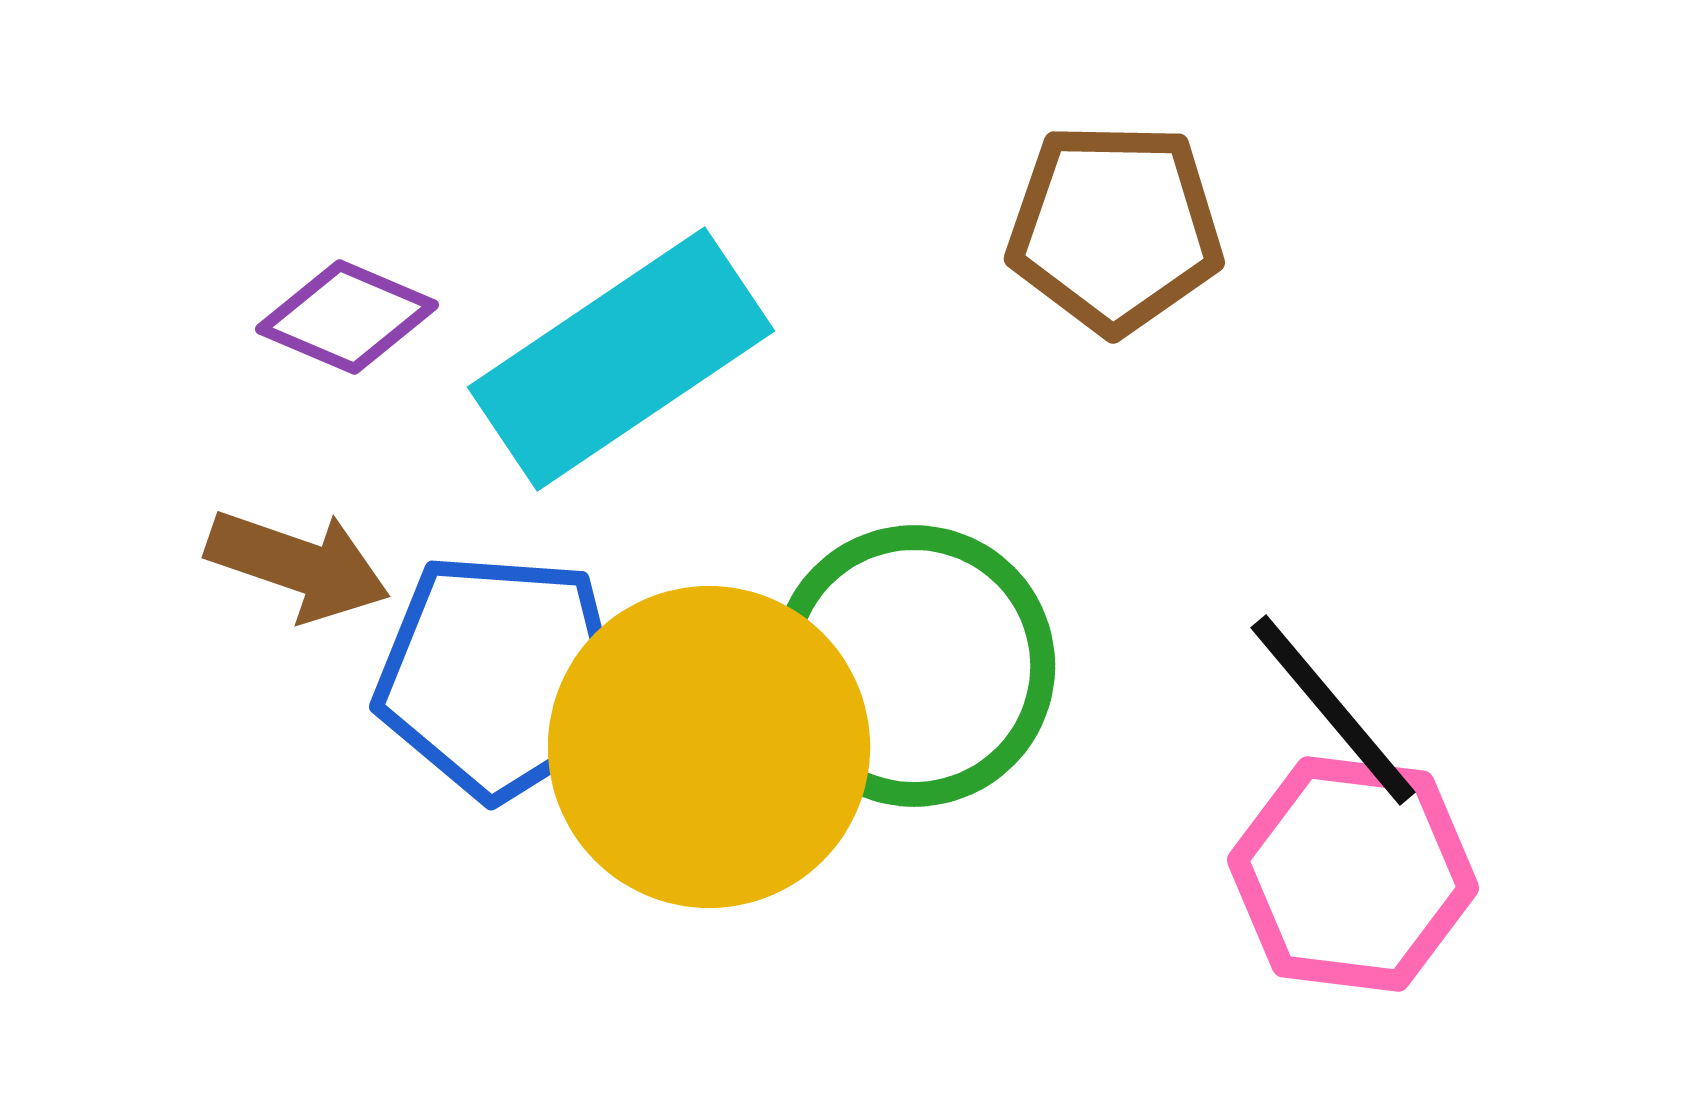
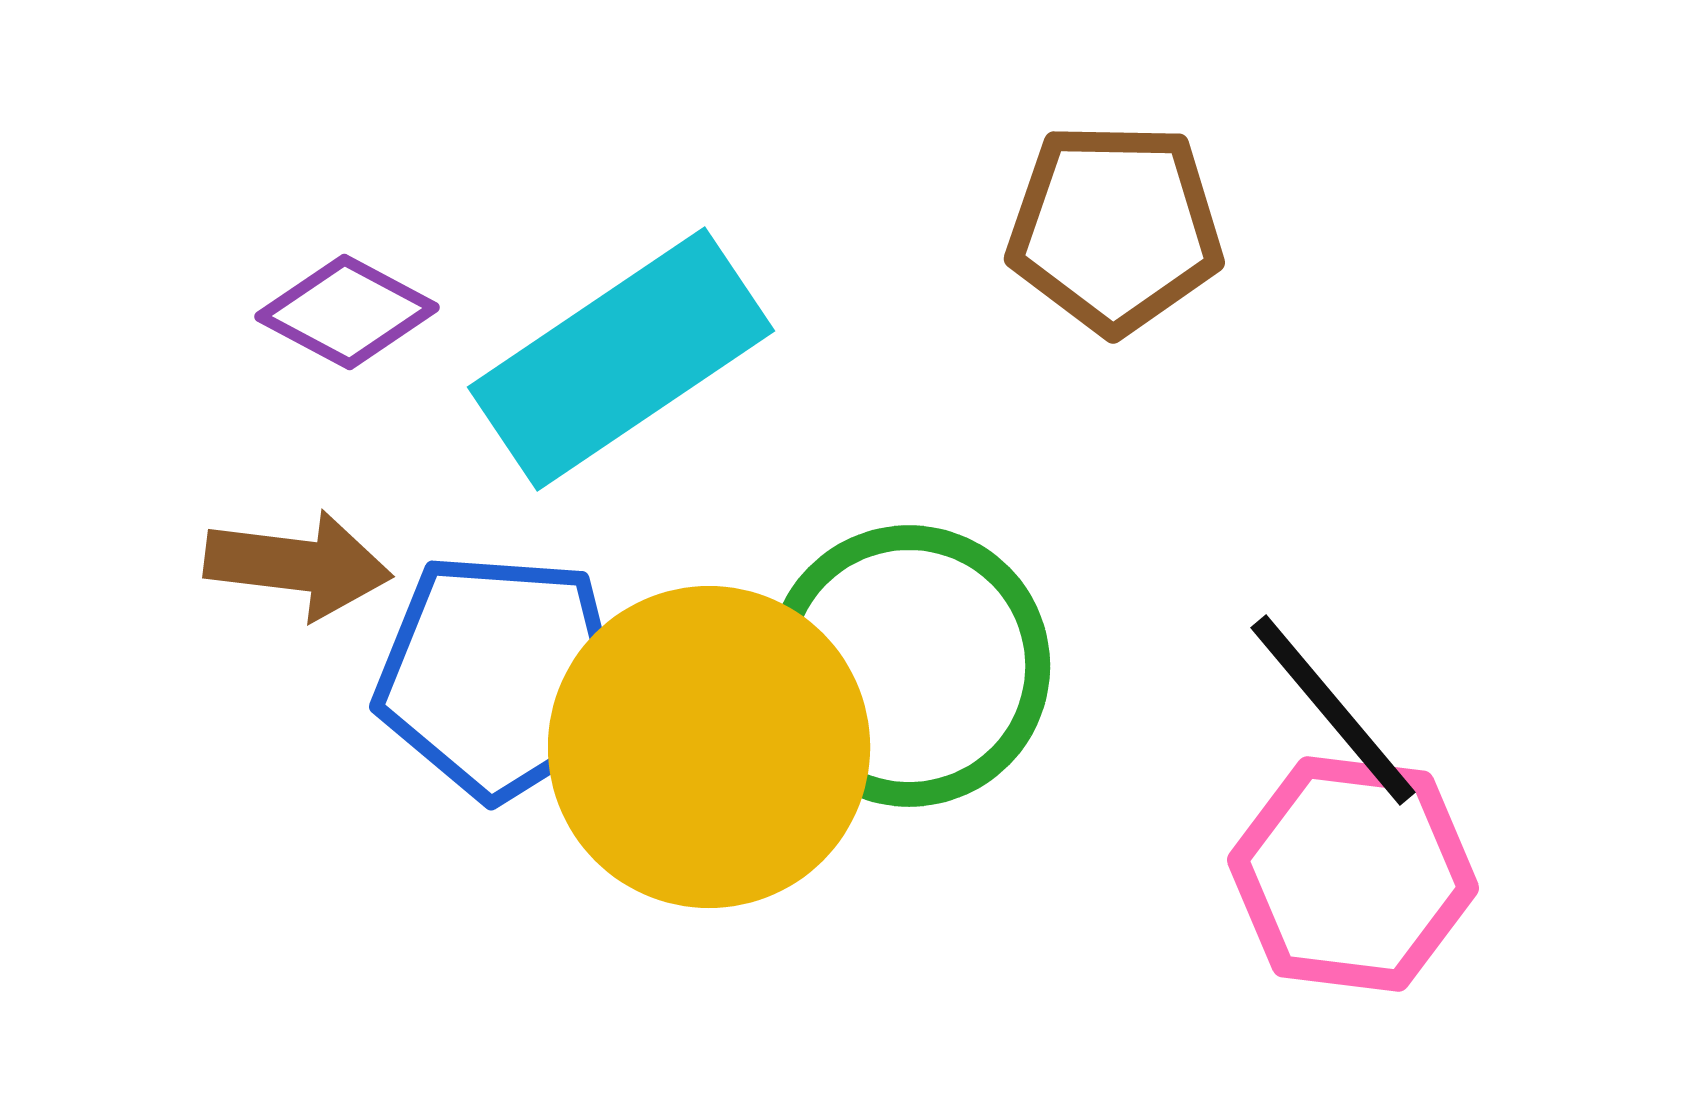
purple diamond: moved 5 px up; rotated 5 degrees clockwise
brown arrow: rotated 12 degrees counterclockwise
green circle: moved 5 px left
